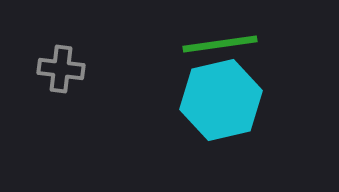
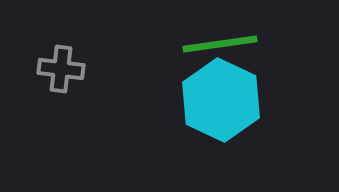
cyan hexagon: rotated 22 degrees counterclockwise
